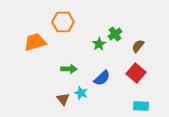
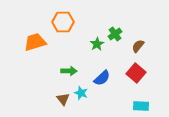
green star: moved 2 px left
green arrow: moved 2 px down
